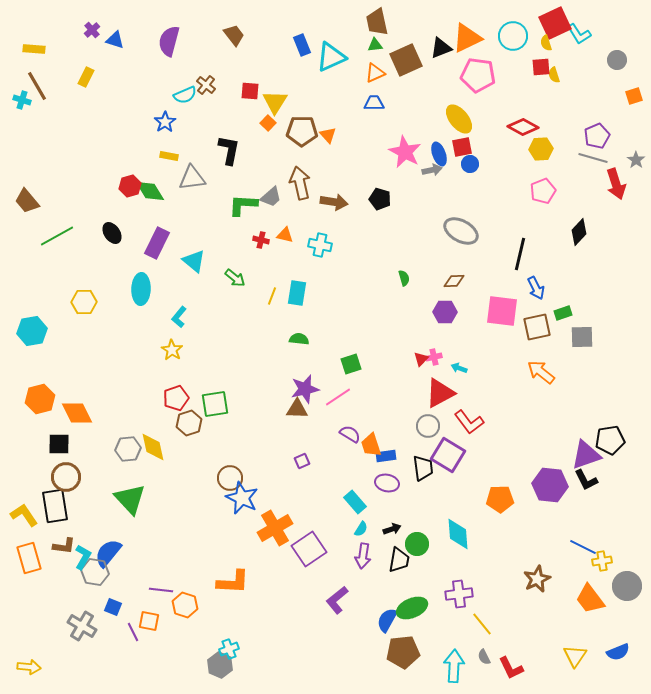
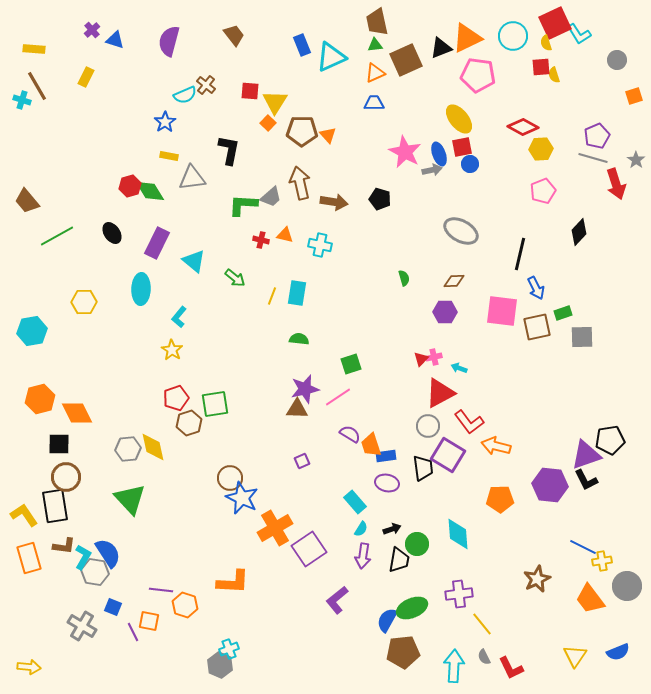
orange arrow at (541, 372): moved 45 px left, 74 px down; rotated 24 degrees counterclockwise
blue semicircle at (108, 553): rotated 108 degrees clockwise
